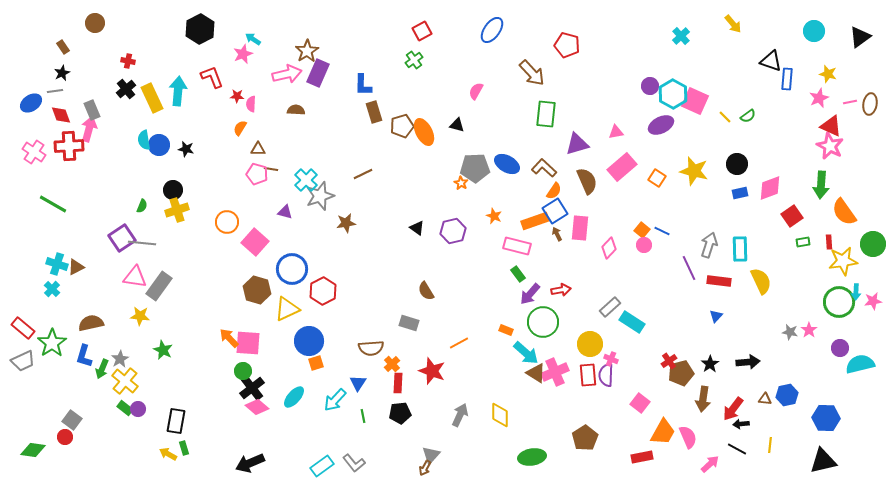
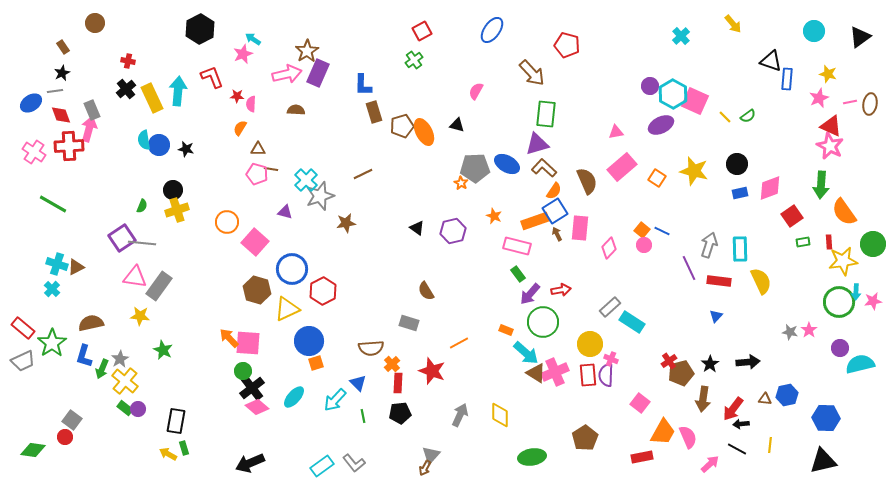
purple triangle at (577, 144): moved 40 px left
blue triangle at (358, 383): rotated 18 degrees counterclockwise
